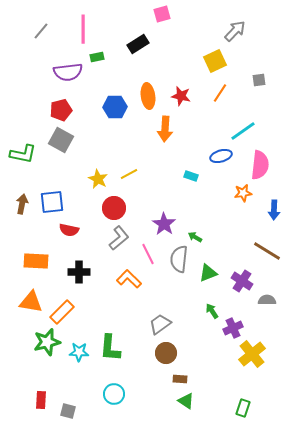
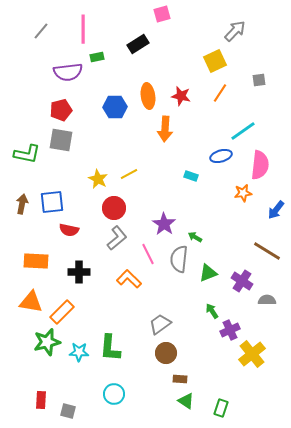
gray square at (61, 140): rotated 20 degrees counterclockwise
green L-shape at (23, 154): moved 4 px right
blue arrow at (274, 210): moved 2 px right; rotated 36 degrees clockwise
gray L-shape at (119, 238): moved 2 px left
purple cross at (233, 328): moved 3 px left, 2 px down
green rectangle at (243, 408): moved 22 px left
